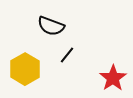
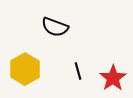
black semicircle: moved 4 px right, 1 px down
black line: moved 11 px right, 16 px down; rotated 54 degrees counterclockwise
